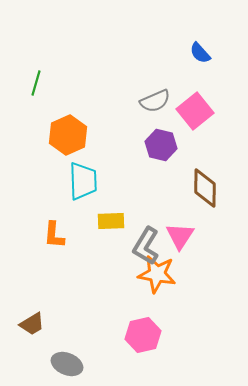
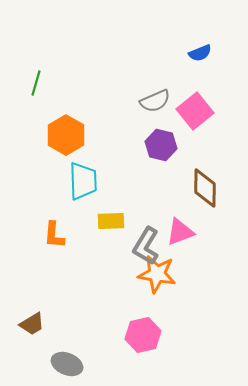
blue semicircle: rotated 70 degrees counterclockwise
orange hexagon: moved 2 px left; rotated 6 degrees counterclockwise
pink triangle: moved 4 px up; rotated 36 degrees clockwise
